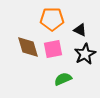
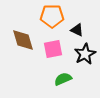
orange pentagon: moved 3 px up
black triangle: moved 3 px left
brown diamond: moved 5 px left, 7 px up
